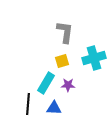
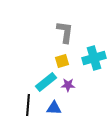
cyan rectangle: moved 1 px up; rotated 20 degrees clockwise
black line: moved 1 px down
